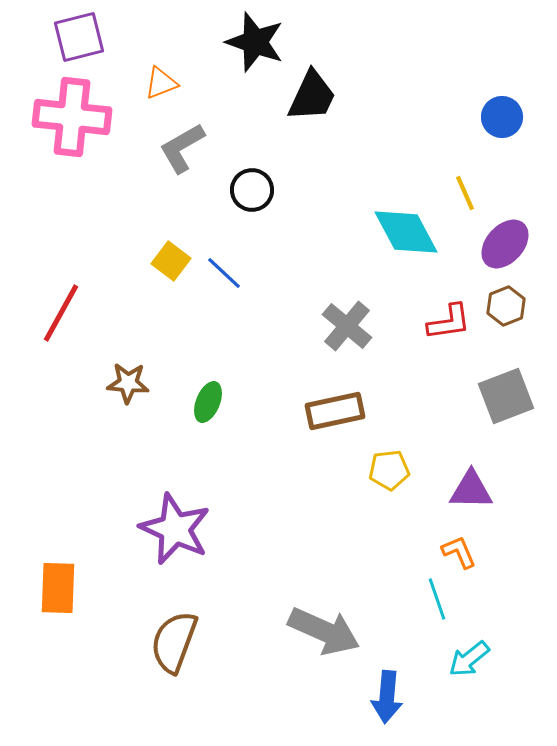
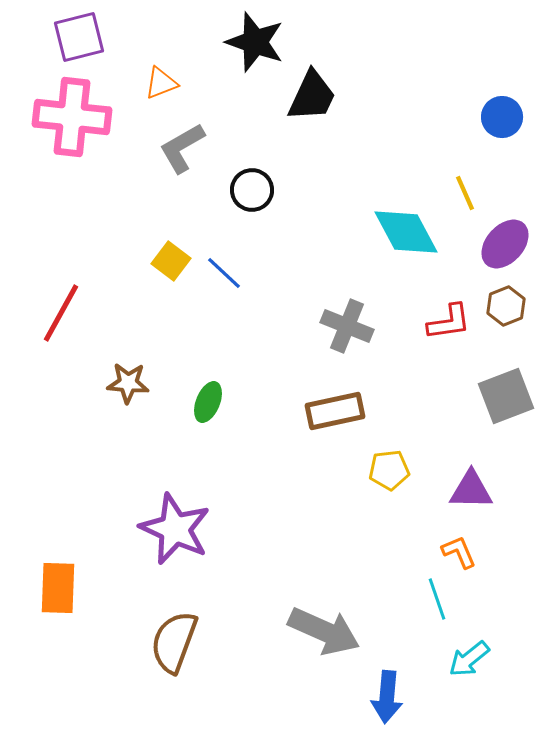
gray cross: rotated 18 degrees counterclockwise
